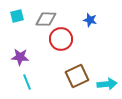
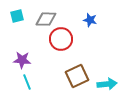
purple star: moved 2 px right, 3 px down
